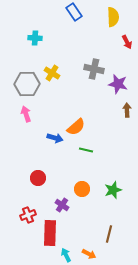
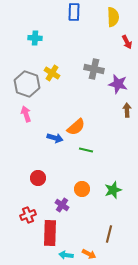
blue rectangle: rotated 36 degrees clockwise
gray hexagon: rotated 20 degrees clockwise
cyan arrow: rotated 56 degrees counterclockwise
